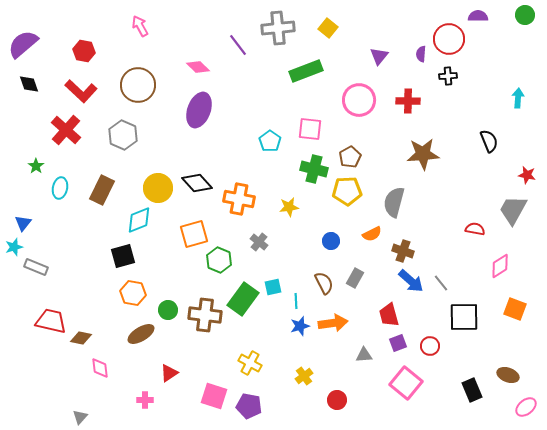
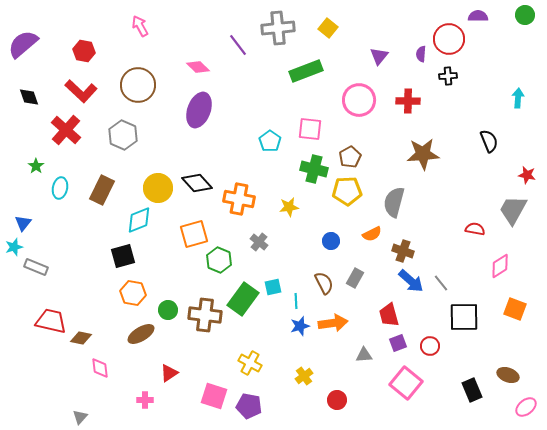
black diamond at (29, 84): moved 13 px down
